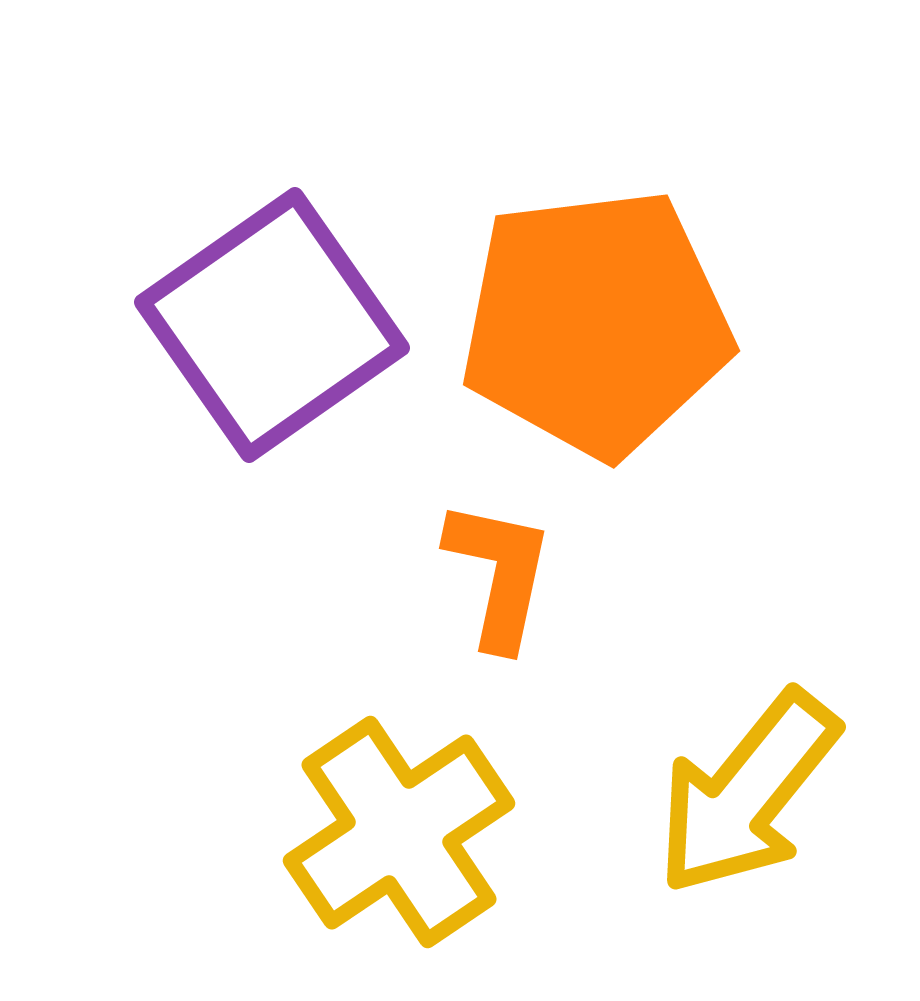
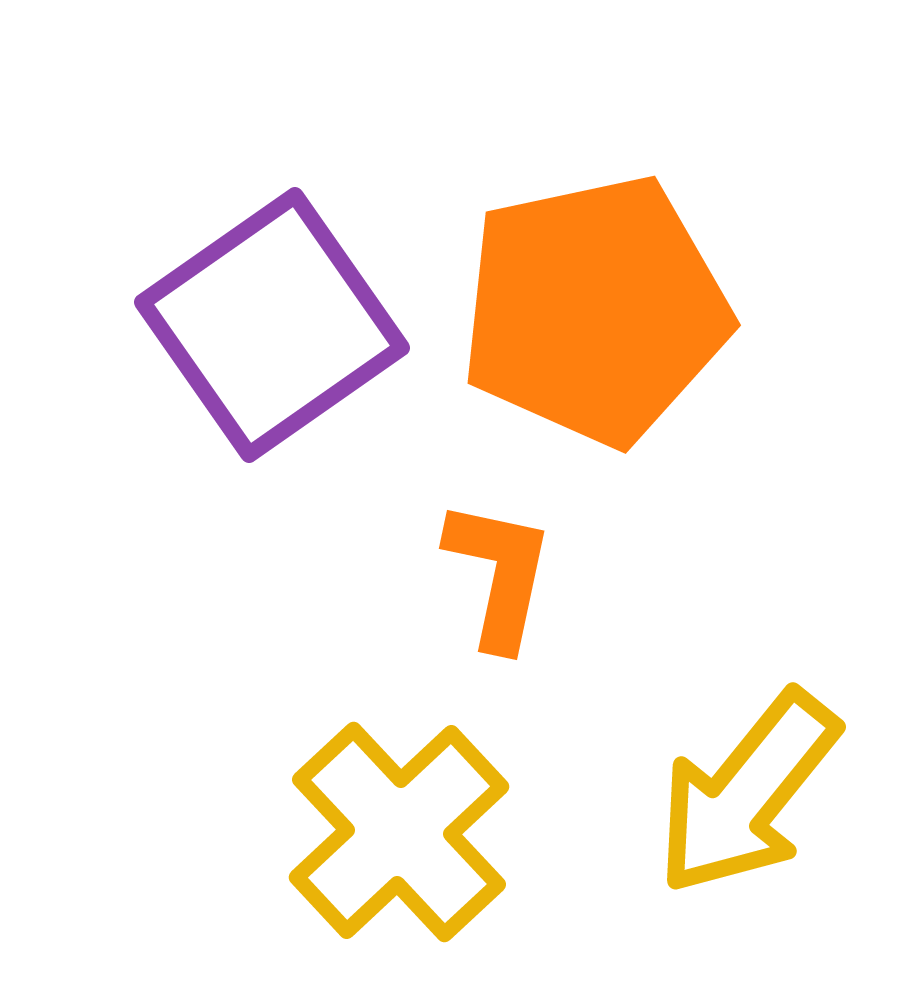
orange pentagon: moved 1 px left, 13 px up; rotated 5 degrees counterclockwise
yellow cross: rotated 9 degrees counterclockwise
